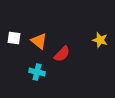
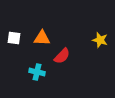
orange triangle: moved 3 px right, 3 px up; rotated 36 degrees counterclockwise
red semicircle: moved 2 px down
